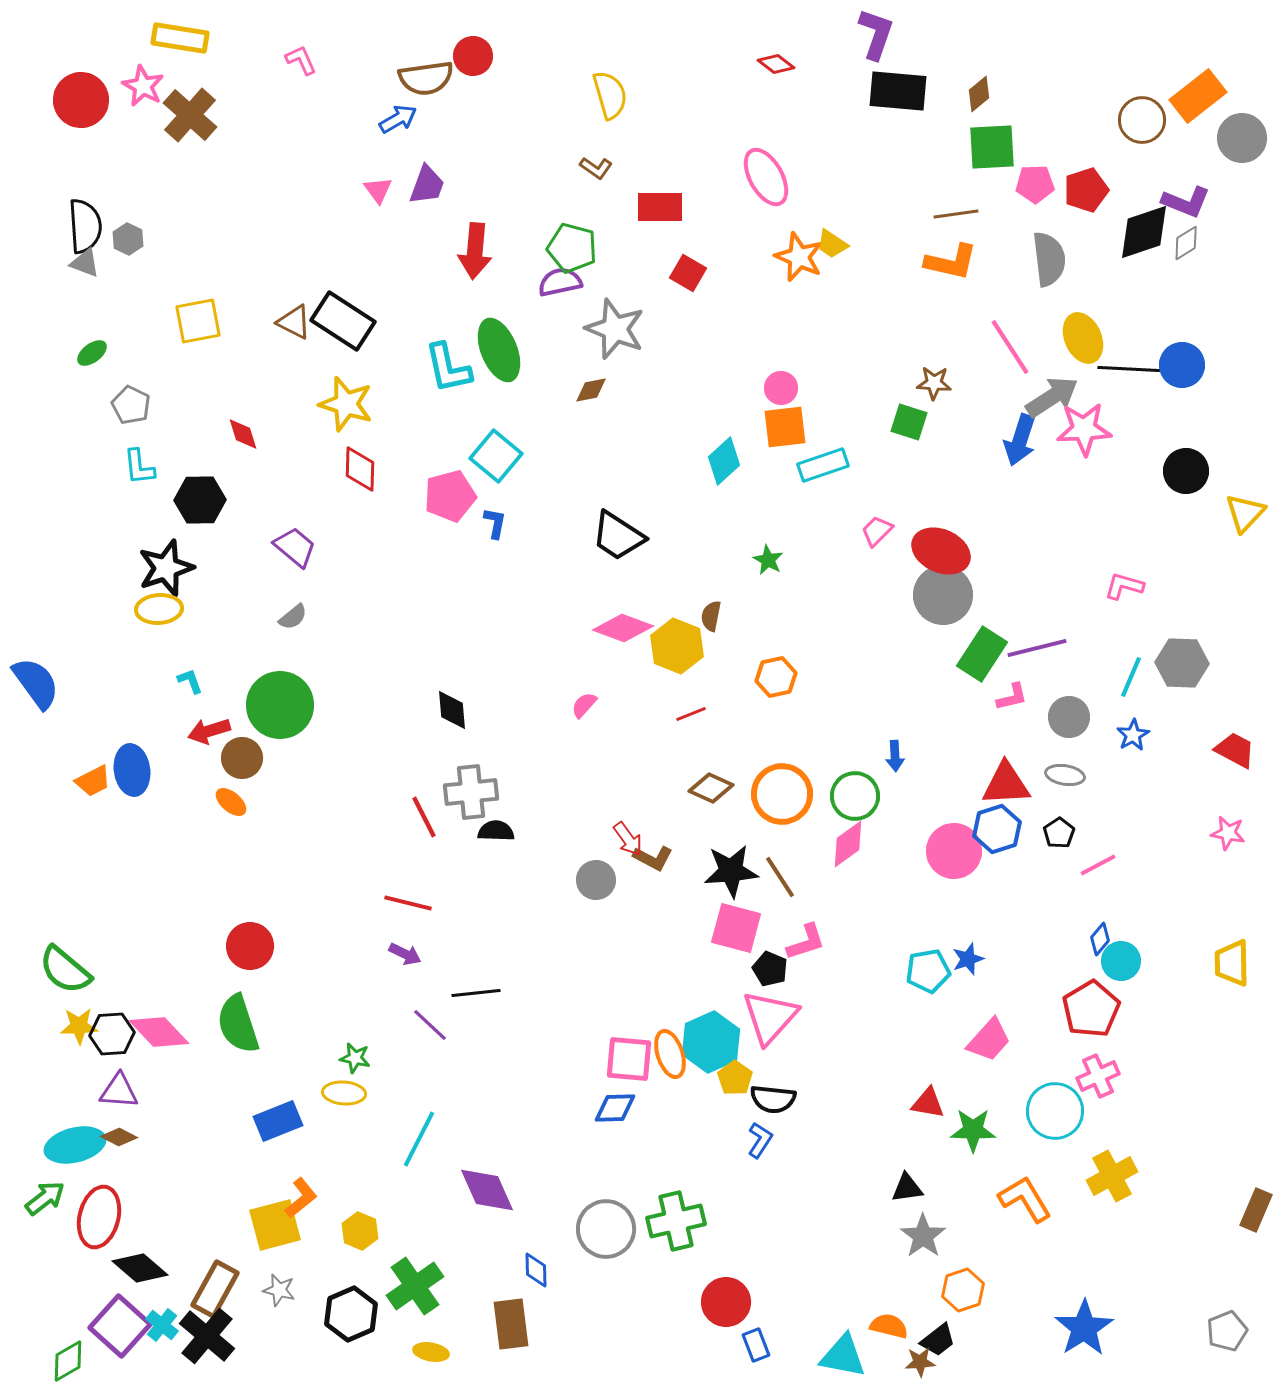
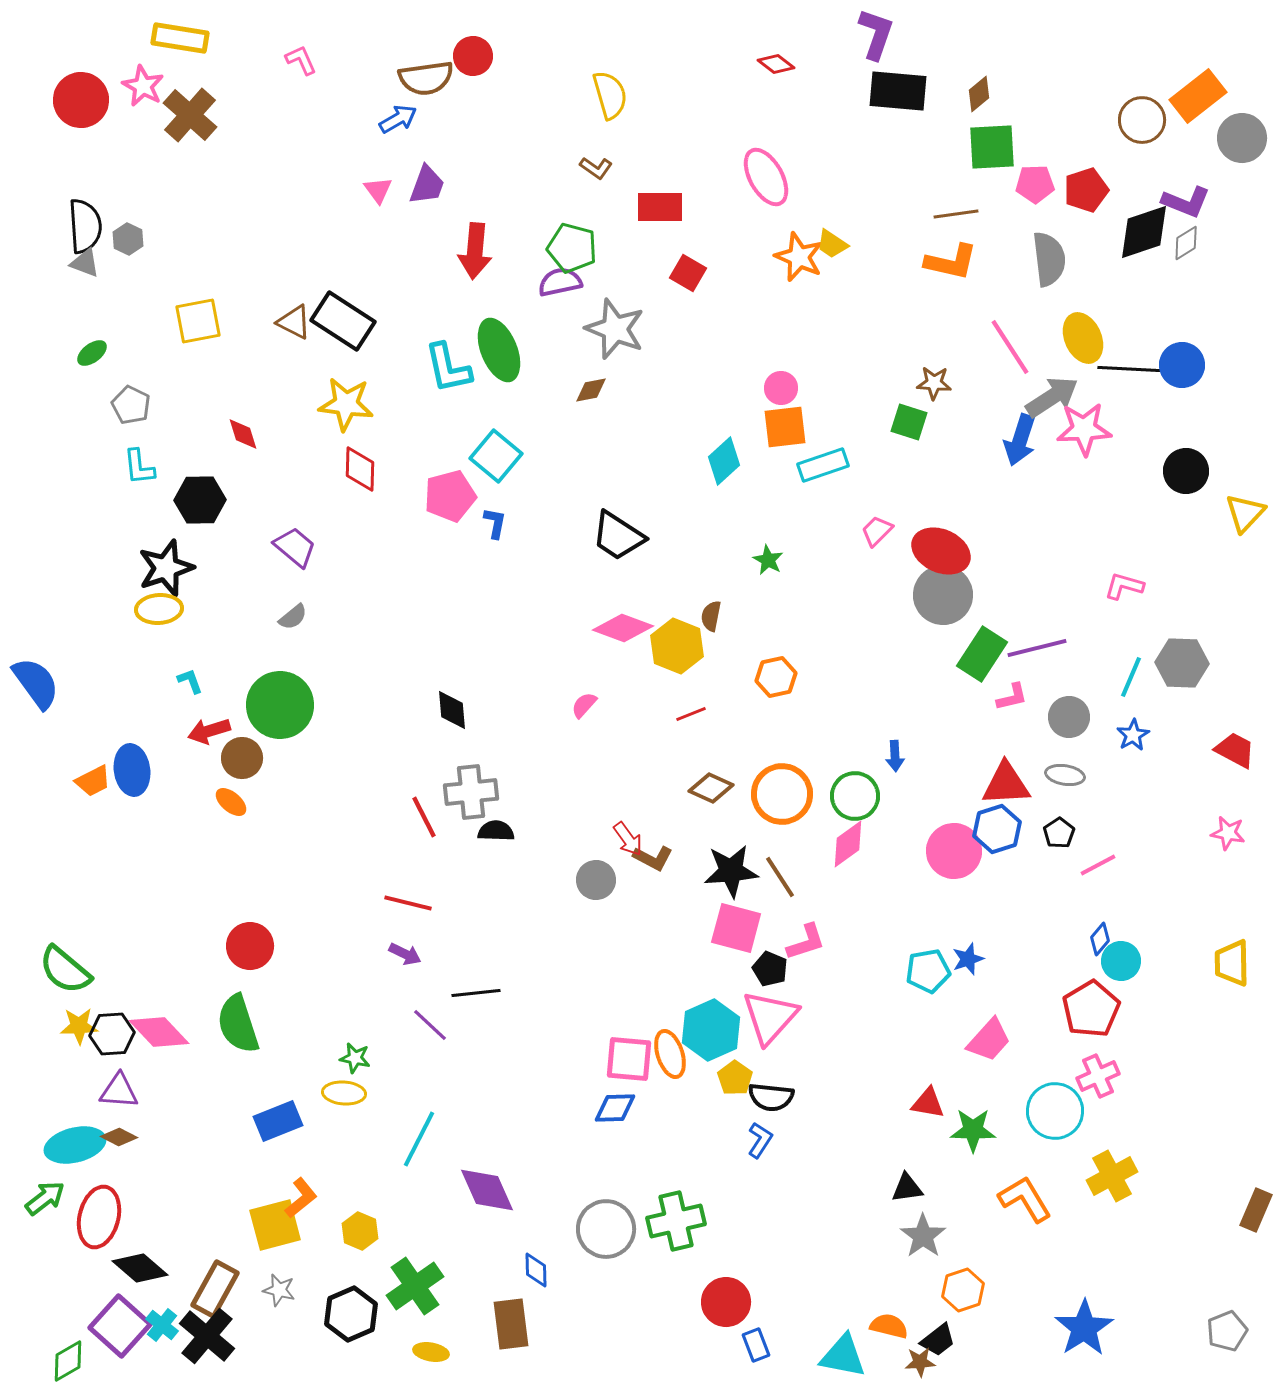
yellow star at (346, 404): rotated 10 degrees counterclockwise
cyan hexagon at (711, 1042): moved 12 px up
black semicircle at (773, 1099): moved 2 px left, 2 px up
